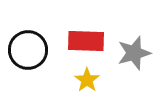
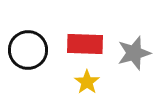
red rectangle: moved 1 px left, 3 px down
yellow star: moved 2 px down
